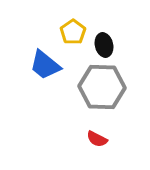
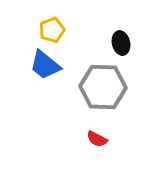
yellow pentagon: moved 21 px left, 2 px up; rotated 15 degrees clockwise
black ellipse: moved 17 px right, 2 px up
gray hexagon: moved 1 px right
